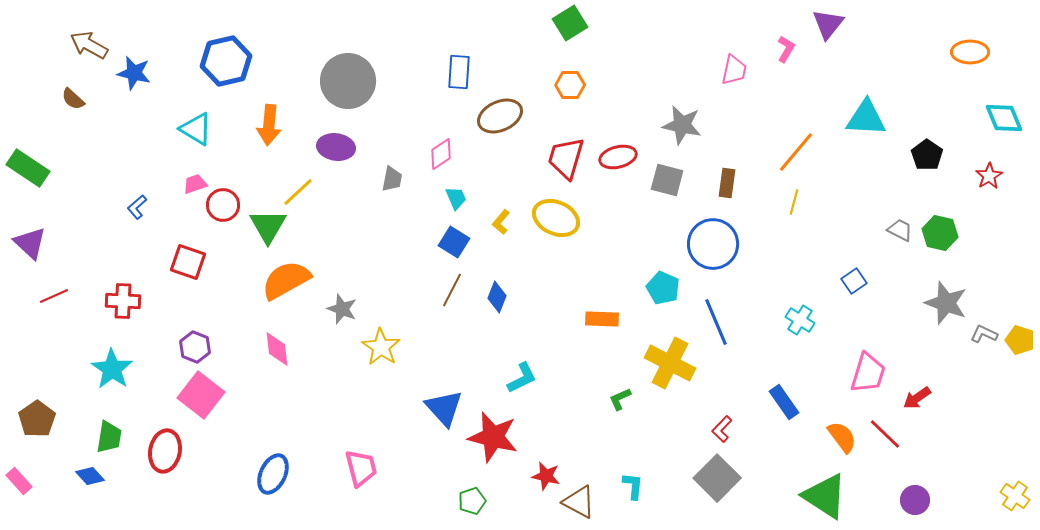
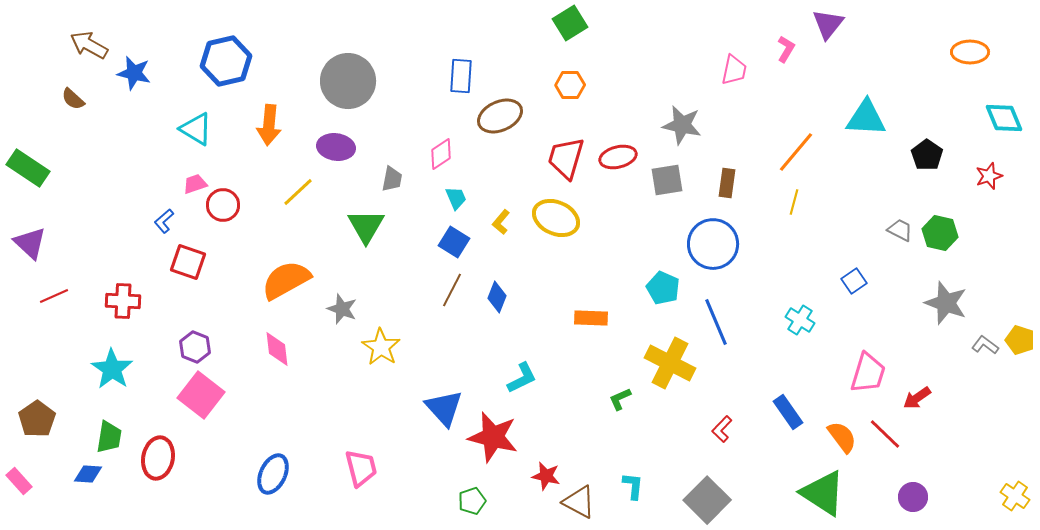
blue rectangle at (459, 72): moved 2 px right, 4 px down
red star at (989, 176): rotated 12 degrees clockwise
gray square at (667, 180): rotated 24 degrees counterclockwise
blue L-shape at (137, 207): moved 27 px right, 14 px down
green triangle at (268, 226): moved 98 px right
orange rectangle at (602, 319): moved 11 px left, 1 px up
gray L-shape at (984, 334): moved 1 px right, 11 px down; rotated 12 degrees clockwise
blue rectangle at (784, 402): moved 4 px right, 10 px down
red ellipse at (165, 451): moved 7 px left, 7 px down
blue diamond at (90, 476): moved 2 px left, 2 px up; rotated 44 degrees counterclockwise
gray square at (717, 478): moved 10 px left, 22 px down
green triangle at (825, 496): moved 2 px left, 3 px up
purple circle at (915, 500): moved 2 px left, 3 px up
